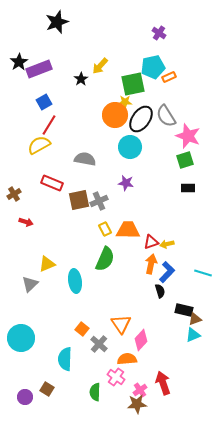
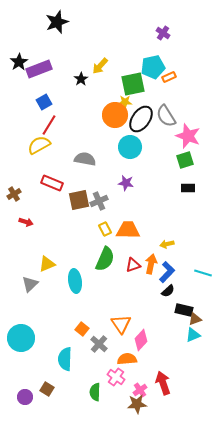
purple cross at (159, 33): moved 4 px right
red triangle at (151, 242): moved 18 px left, 23 px down
black semicircle at (160, 291): moved 8 px right; rotated 64 degrees clockwise
